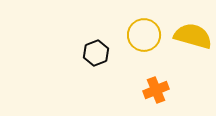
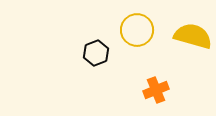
yellow circle: moved 7 px left, 5 px up
